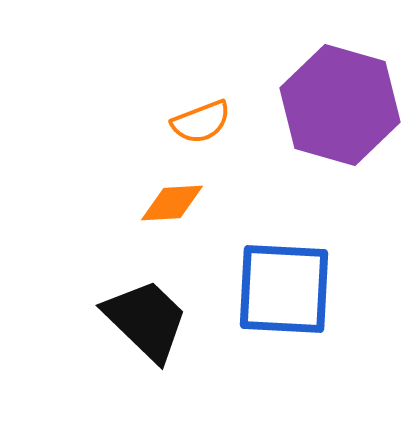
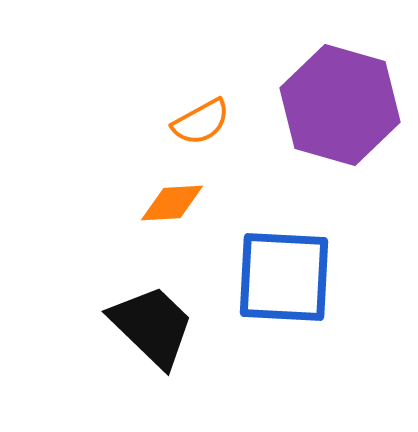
orange semicircle: rotated 8 degrees counterclockwise
blue square: moved 12 px up
black trapezoid: moved 6 px right, 6 px down
